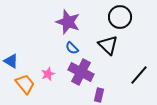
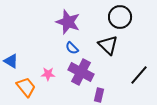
pink star: rotated 24 degrees clockwise
orange trapezoid: moved 1 px right, 3 px down
